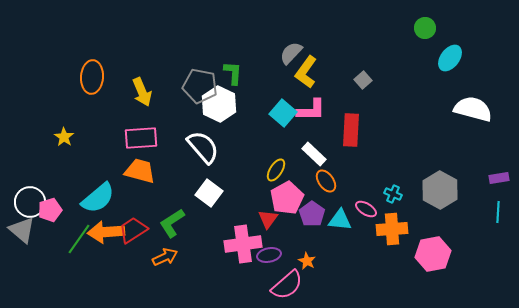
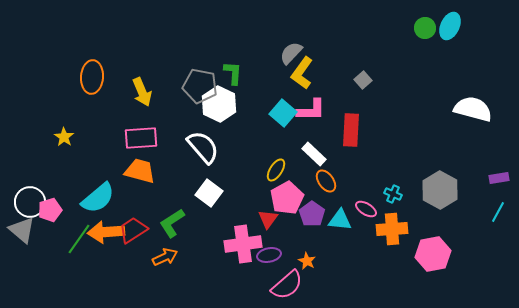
cyan ellipse at (450, 58): moved 32 px up; rotated 12 degrees counterclockwise
yellow L-shape at (306, 72): moved 4 px left, 1 px down
cyan line at (498, 212): rotated 25 degrees clockwise
